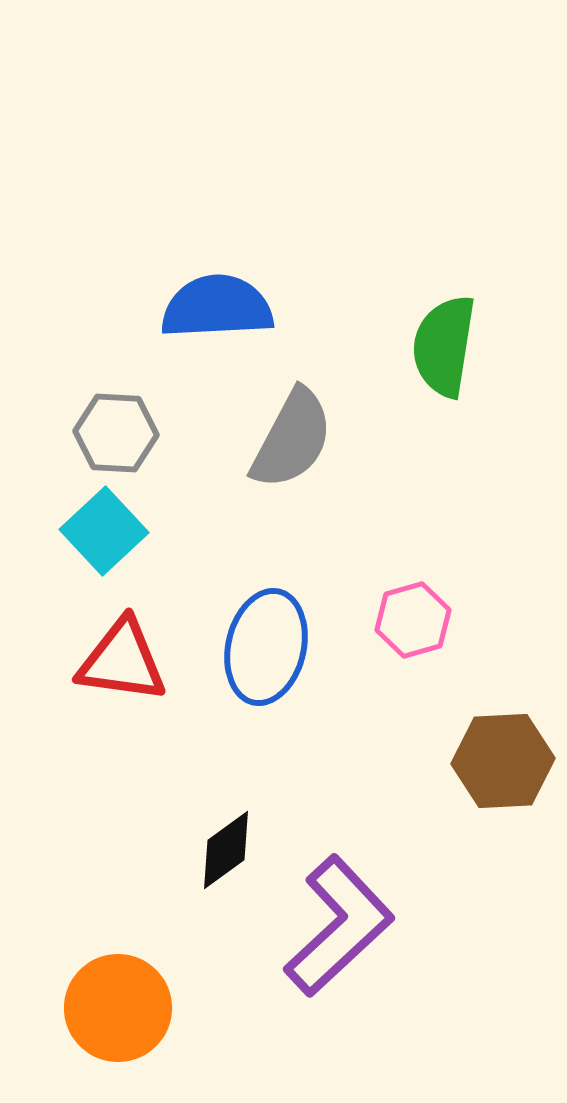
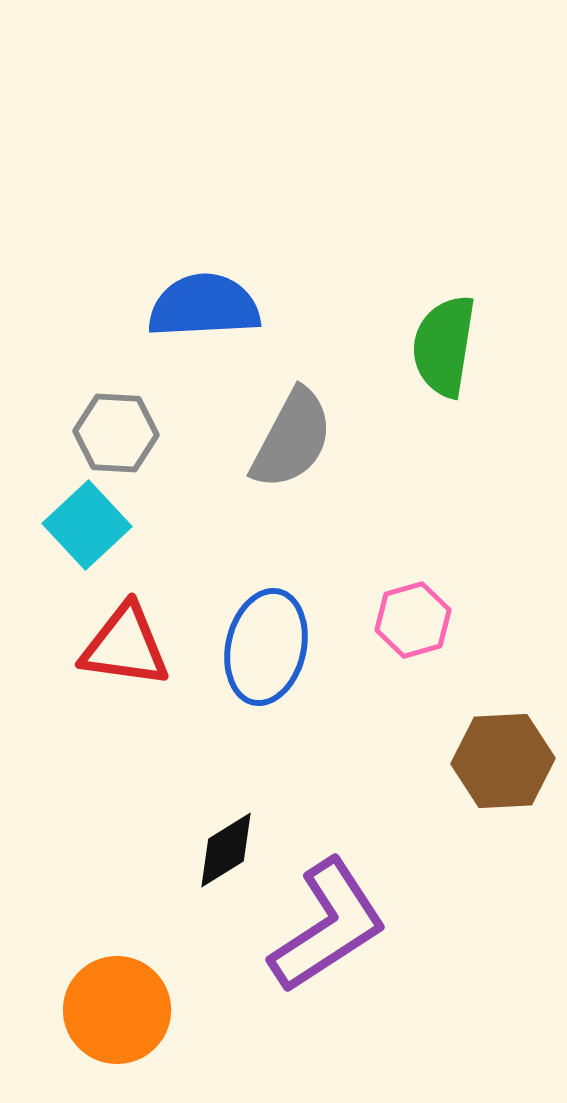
blue semicircle: moved 13 px left, 1 px up
cyan square: moved 17 px left, 6 px up
red triangle: moved 3 px right, 15 px up
black diamond: rotated 4 degrees clockwise
purple L-shape: moved 11 px left; rotated 10 degrees clockwise
orange circle: moved 1 px left, 2 px down
